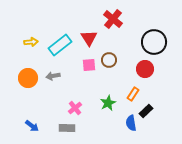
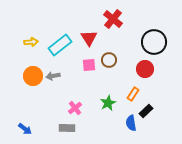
orange circle: moved 5 px right, 2 px up
blue arrow: moved 7 px left, 3 px down
